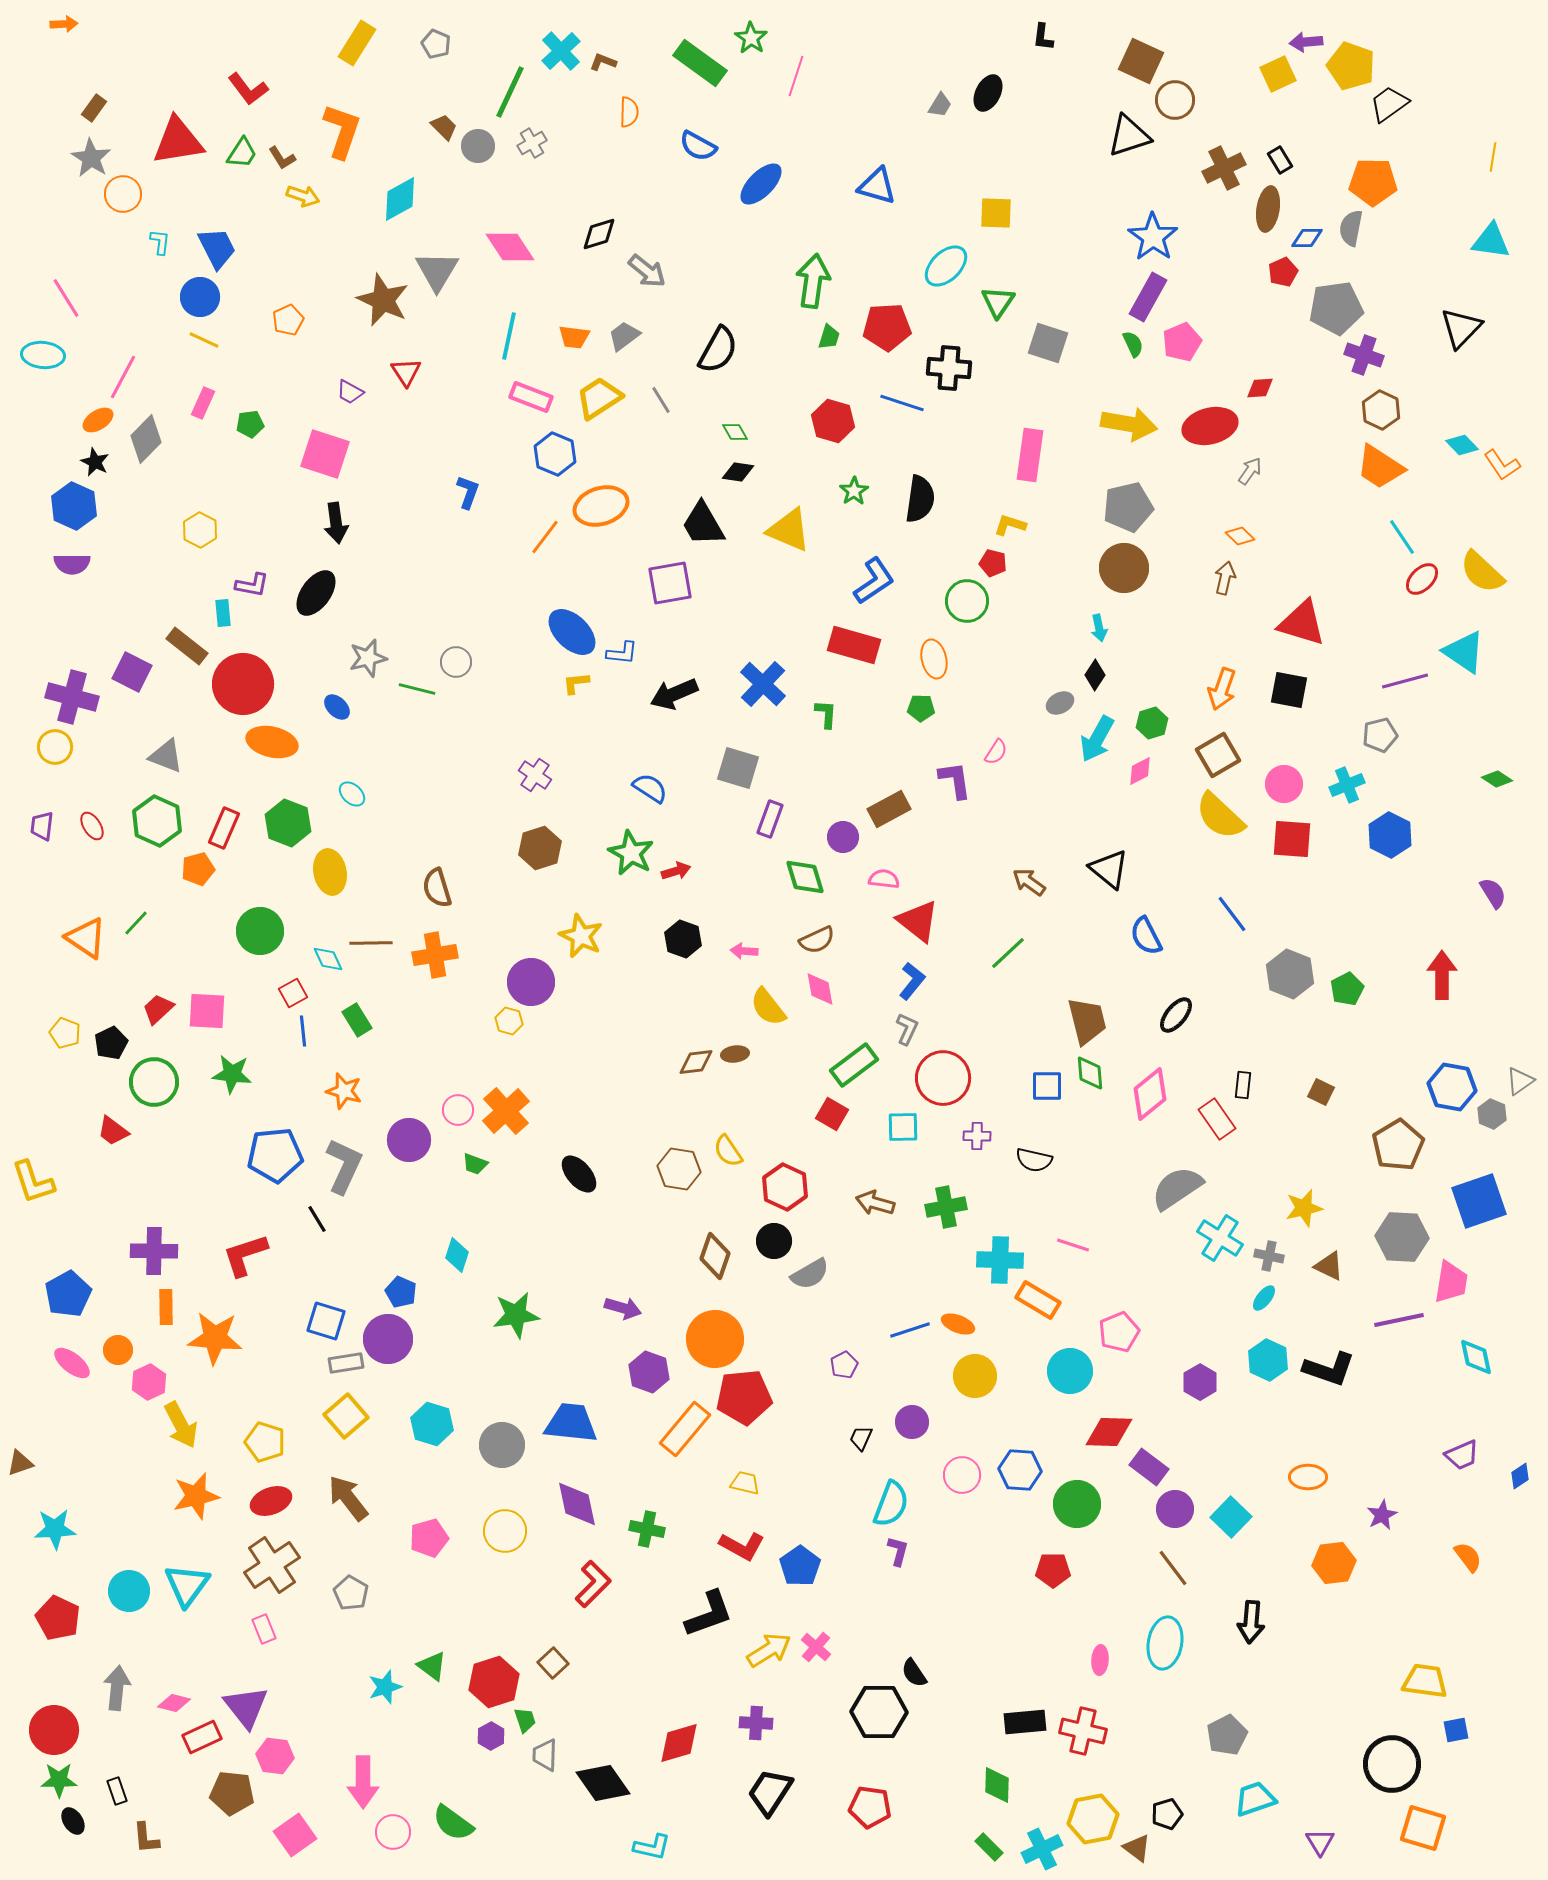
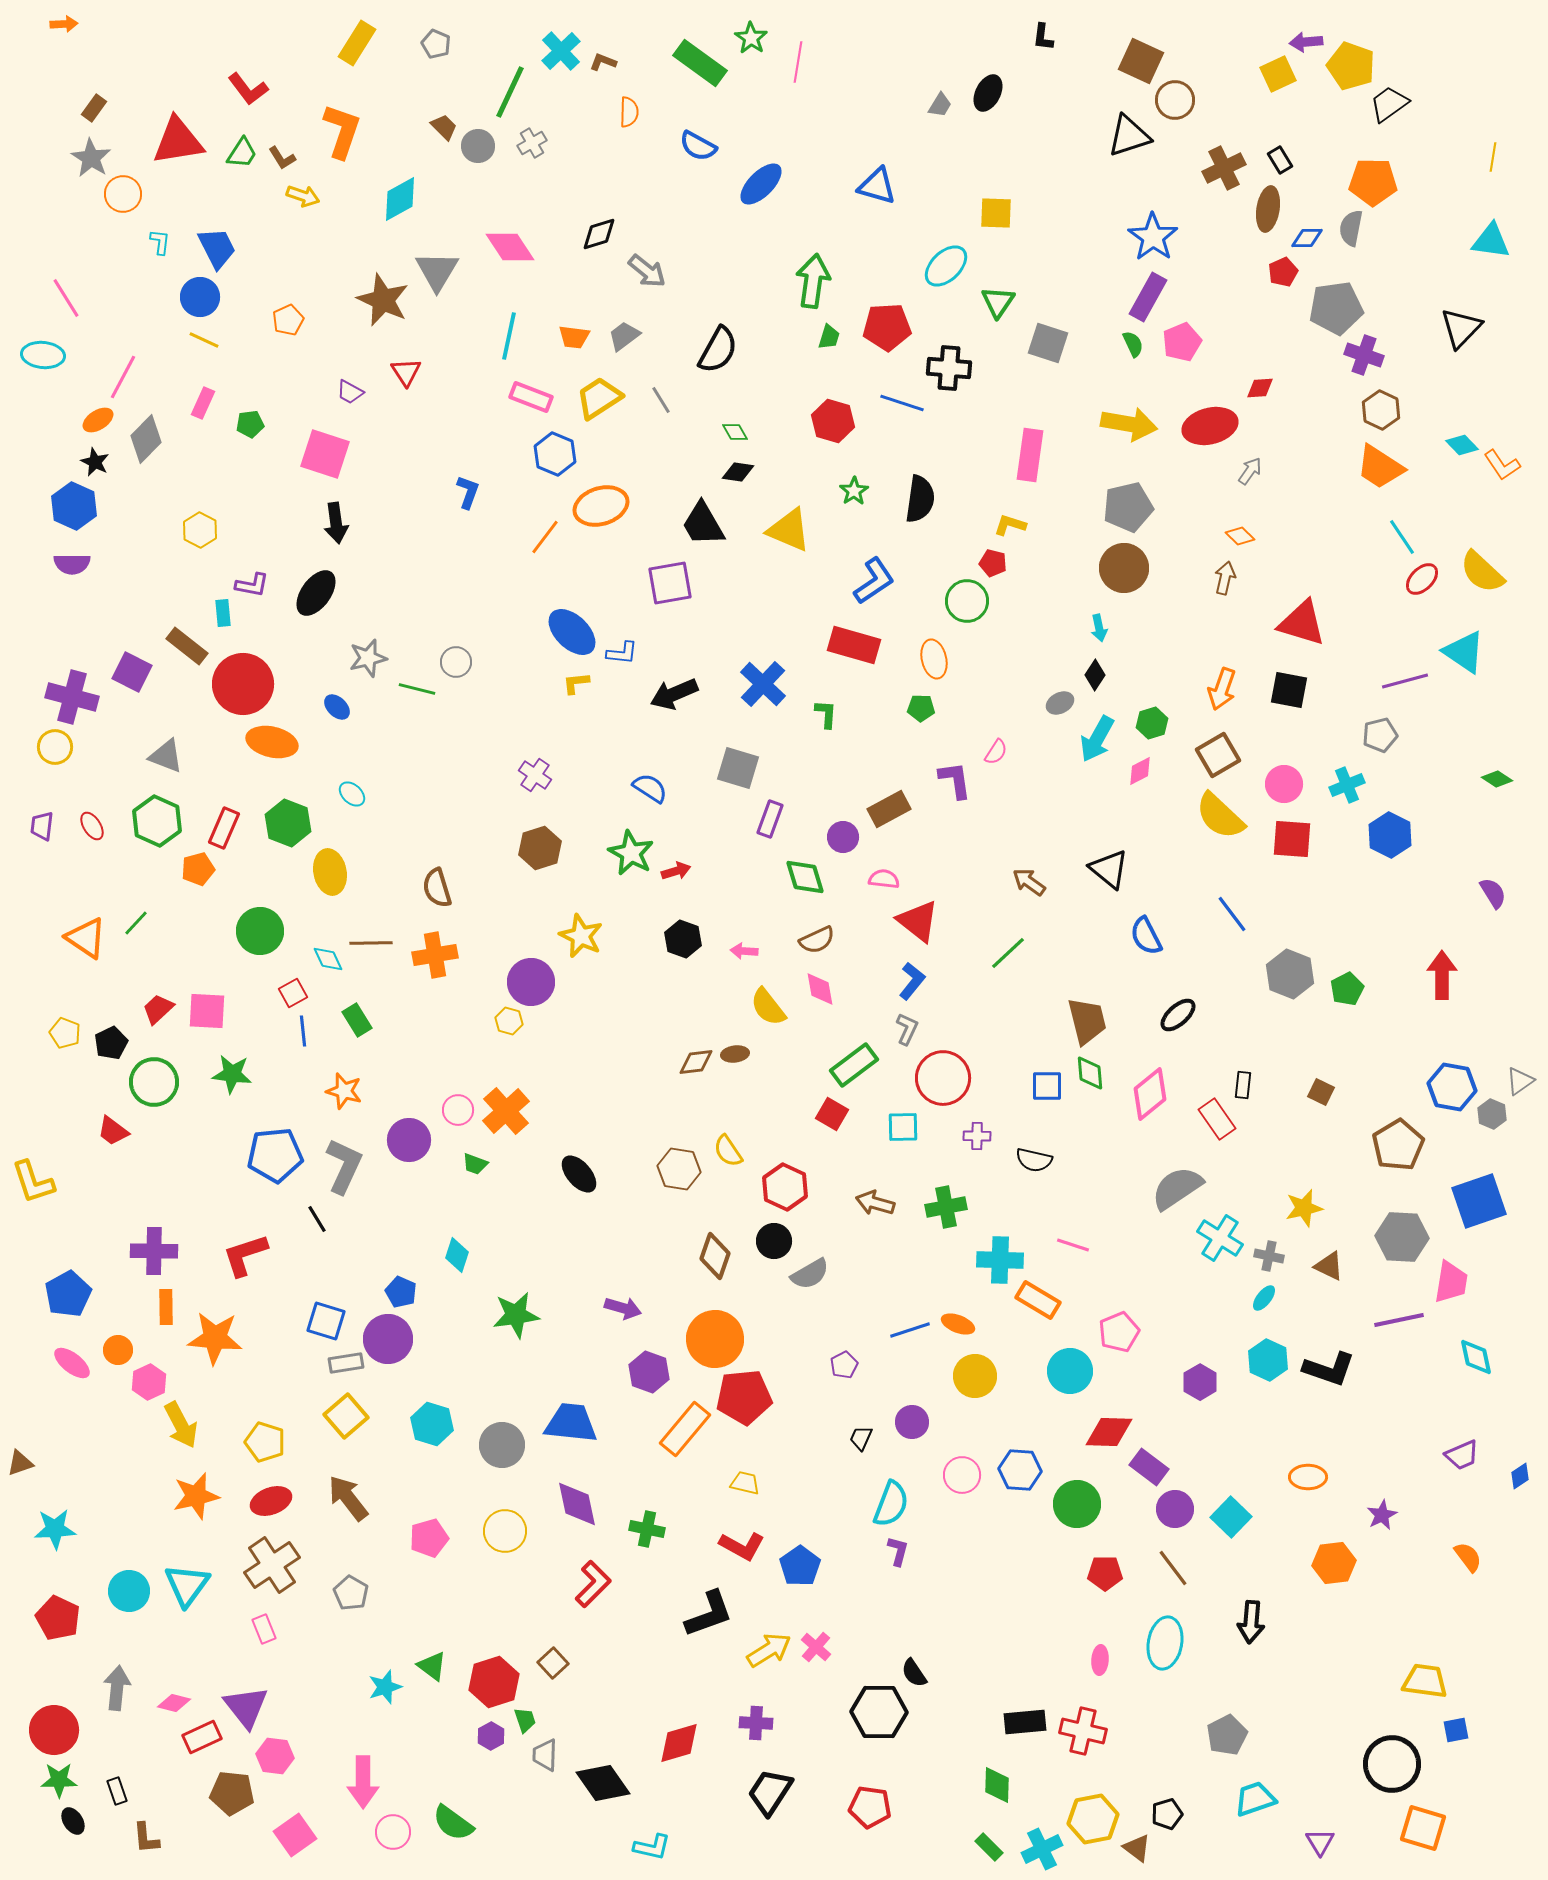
pink line at (796, 76): moved 2 px right, 14 px up; rotated 9 degrees counterclockwise
black ellipse at (1176, 1015): moved 2 px right; rotated 9 degrees clockwise
red pentagon at (1053, 1570): moved 52 px right, 3 px down
